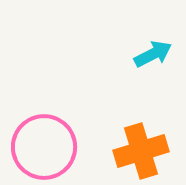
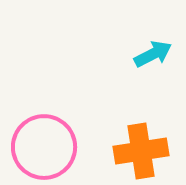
orange cross: rotated 8 degrees clockwise
